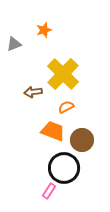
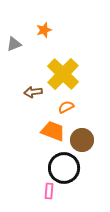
pink rectangle: rotated 28 degrees counterclockwise
